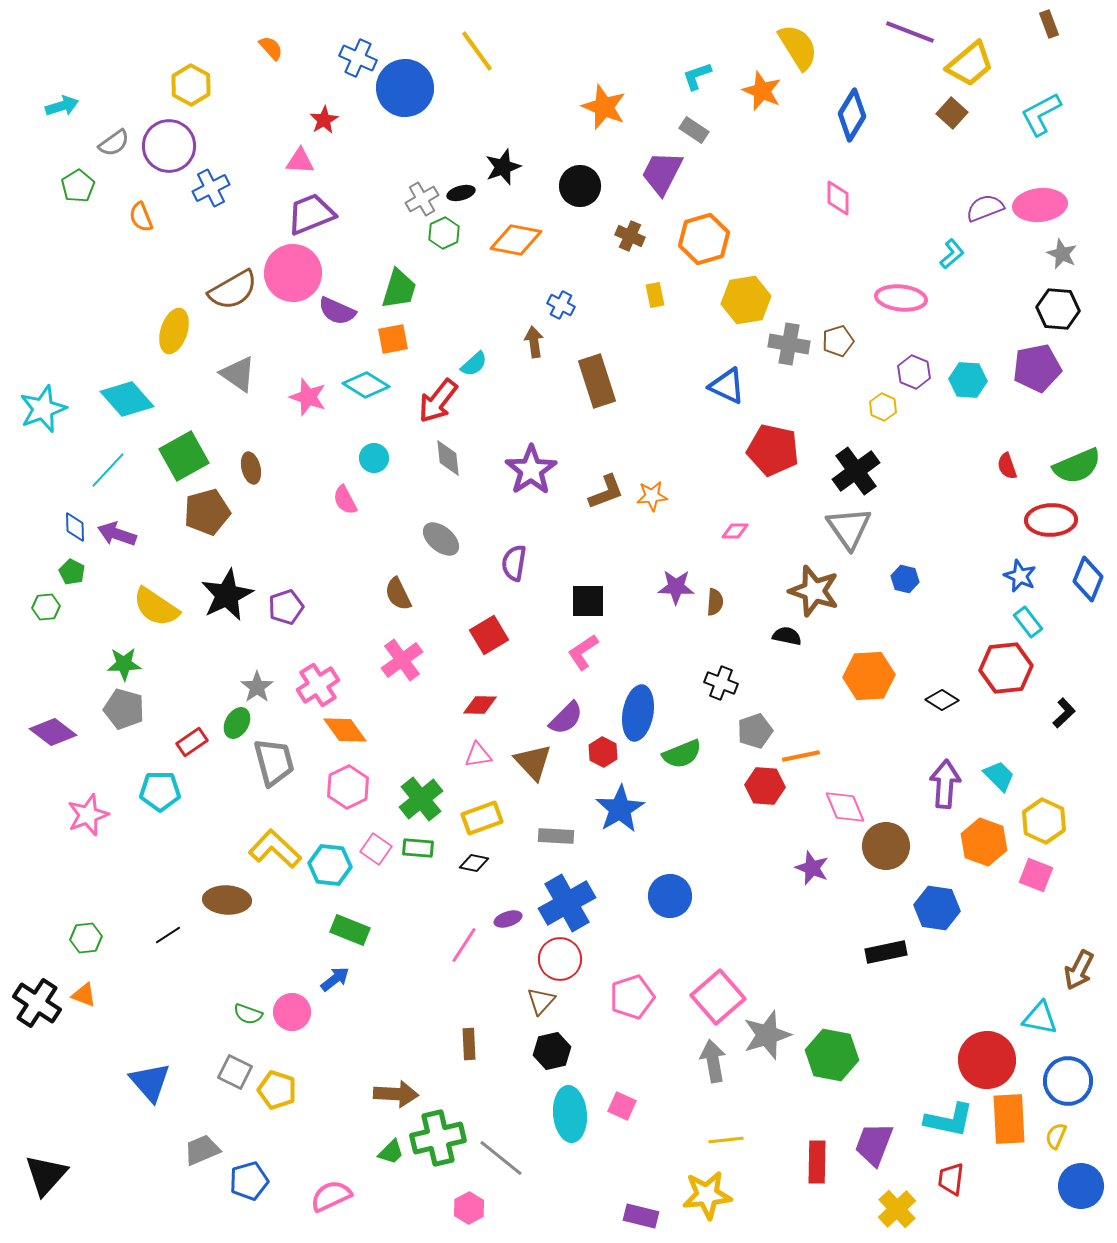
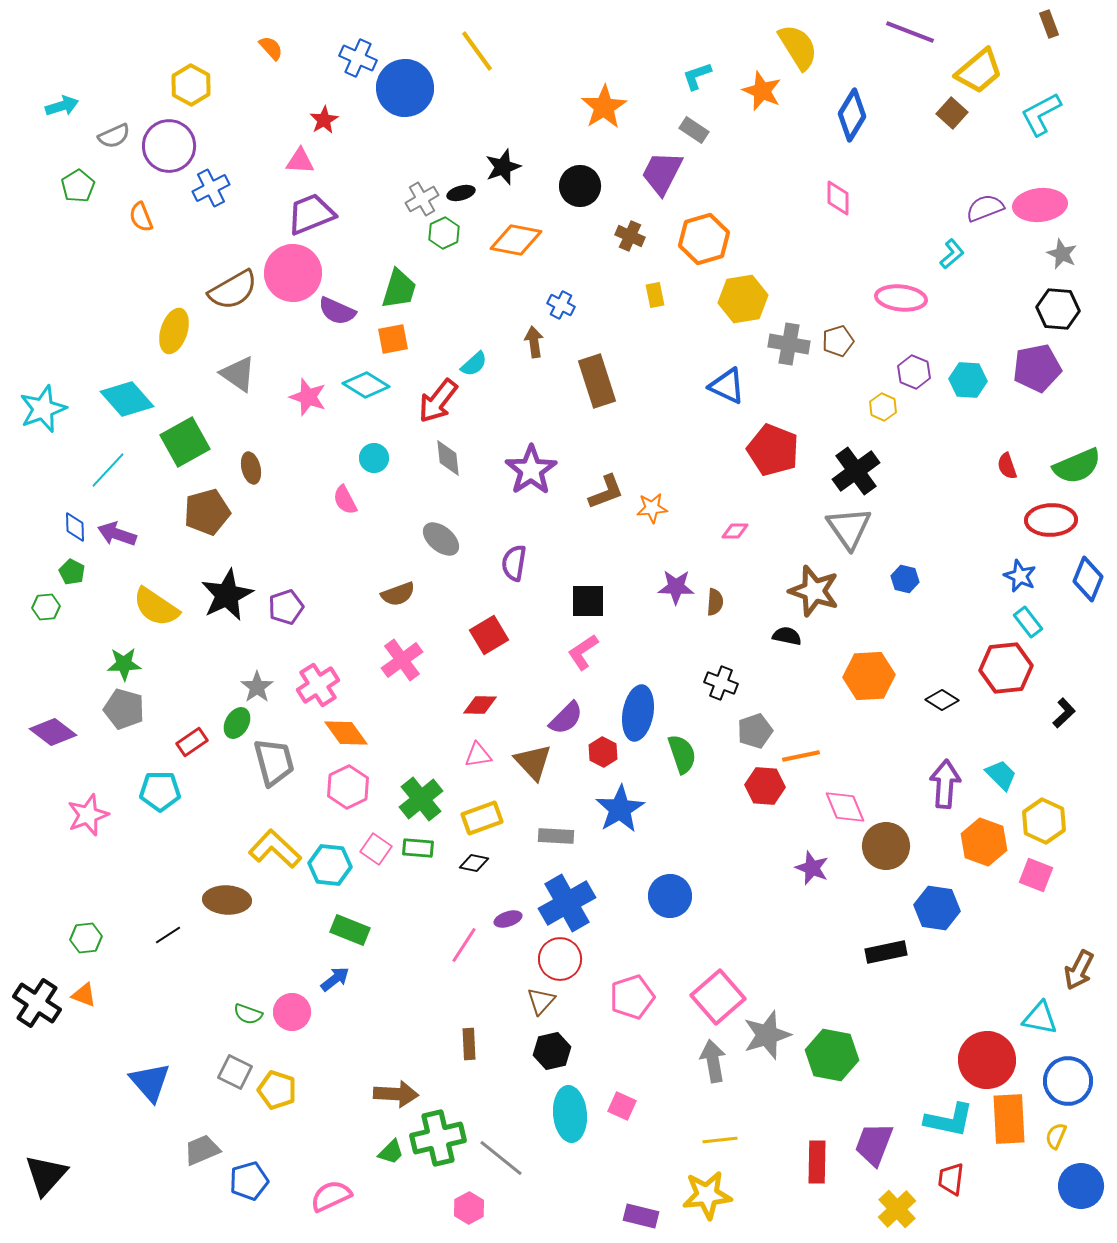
yellow trapezoid at (970, 64): moved 9 px right, 7 px down
orange star at (604, 107): rotated 18 degrees clockwise
gray semicircle at (114, 143): moved 7 px up; rotated 12 degrees clockwise
yellow hexagon at (746, 300): moved 3 px left, 1 px up
red pentagon at (773, 450): rotated 9 degrees clockwise
green square at (184, 456): moved 1 px right, 14 px up
orange star at (652, 496): moved 12 px down
brown semicircle at (398, 594): rotated 84 degrees counterclockwise
orange diamond at (345, 730): moved 1 px right, 3 px down
green semicircle at (682, 754): rotated 87 degrees counterclockwise
cyan trapezoid at (999, 776): moved 2 px right, 1 px up
yellow line at (726, 1140): moved 6 px left
